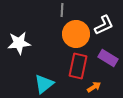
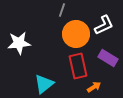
gray line: rotated 16 degrees clockwise
red rectangle: rotated 25 degrees counterclockwise
